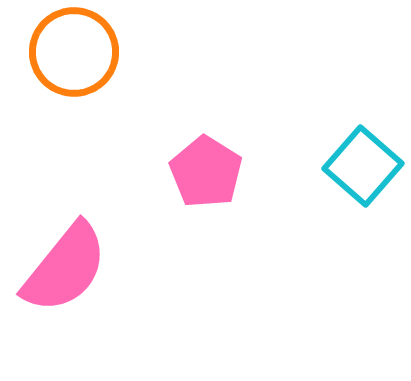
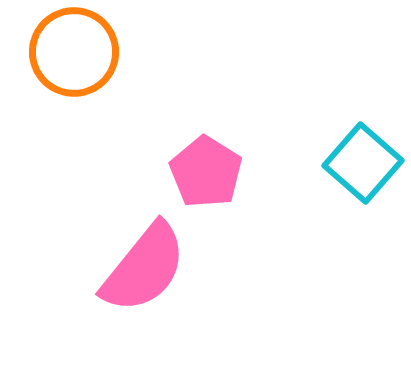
cyan square: moved 3 px up
pink semicircle: moved 79 px right
